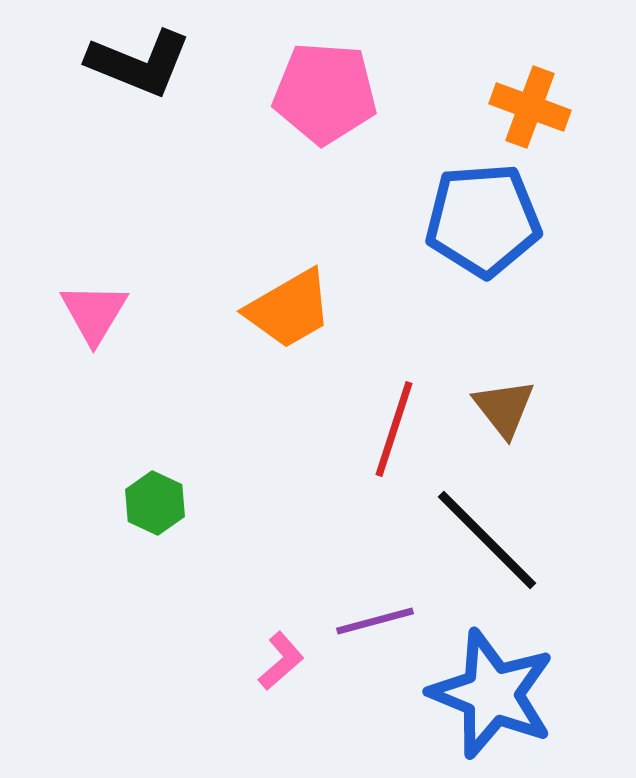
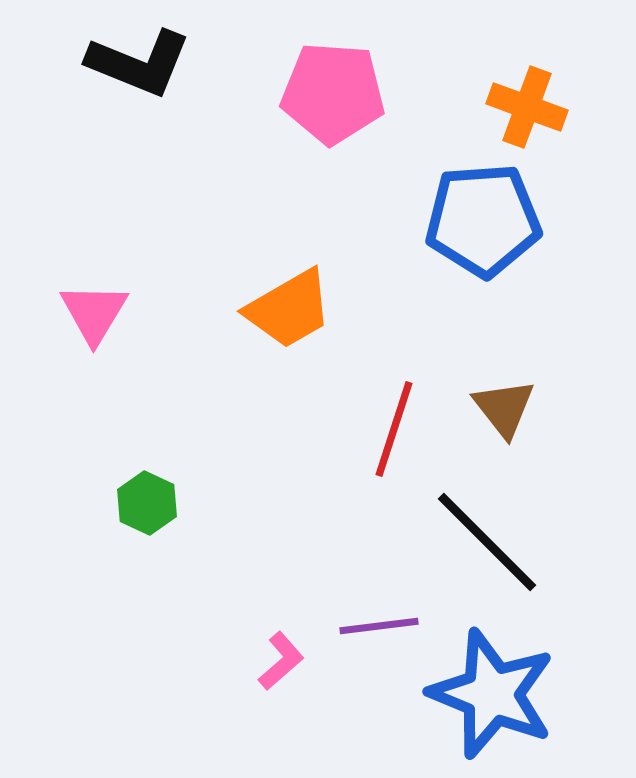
pink pentagon: moved 8 px right
orange cross: moved 3 px left
green hexagon: moved 8 px left
black line: moved 2 px down
purple line: moved 4 px right, 5 px down; rotated 8 degrees clockwise
